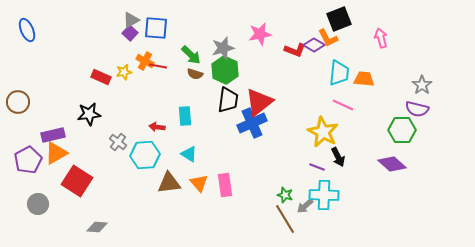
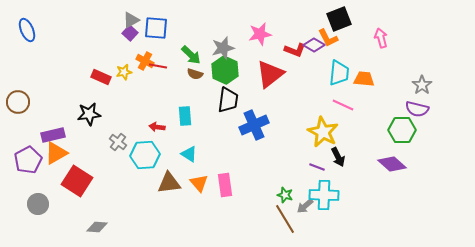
red triangle at (259, 102): moved 11 px right, 28 px up
blue cross at (252, 123): moved 2 px right, 2 px down
